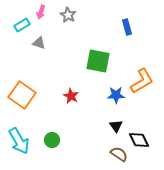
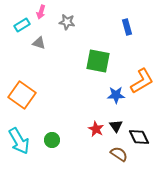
gray star: moved 1 px left, 7 px down; rotated 21 degrees counterclockwise
red star: moved 25 px right, 33 px down
black diamond: moved 3 px up
